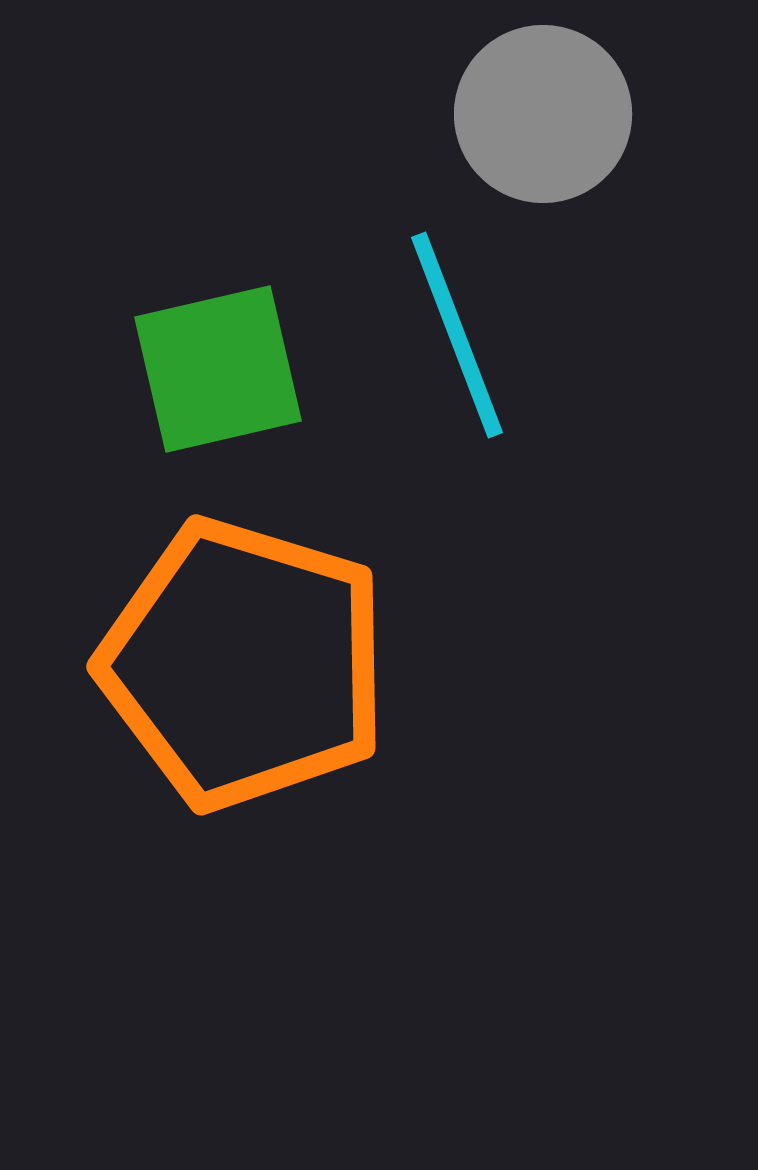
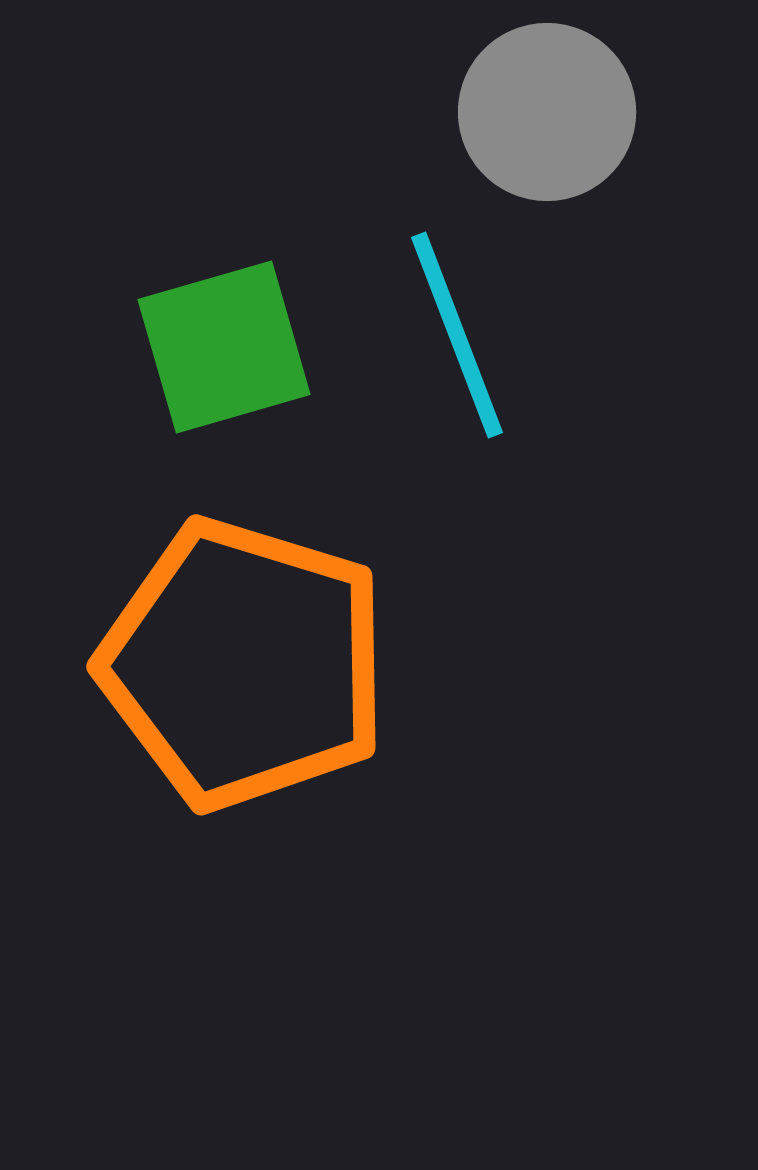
gray circle: moved 4 px right, 2 px up
green square: moved 6 px right, 22 px up; rotated 3 degrees counterclockwise
